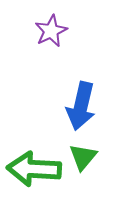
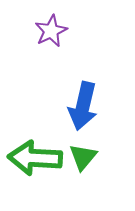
blue arrow: moved 2 px right
green arrow: moved 1 px right, 11 px up
